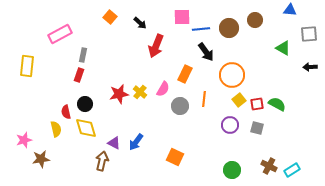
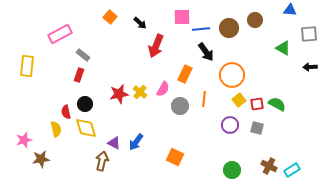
gray rectangle at (83, 55): rotated 64 degrees counterclockwise
